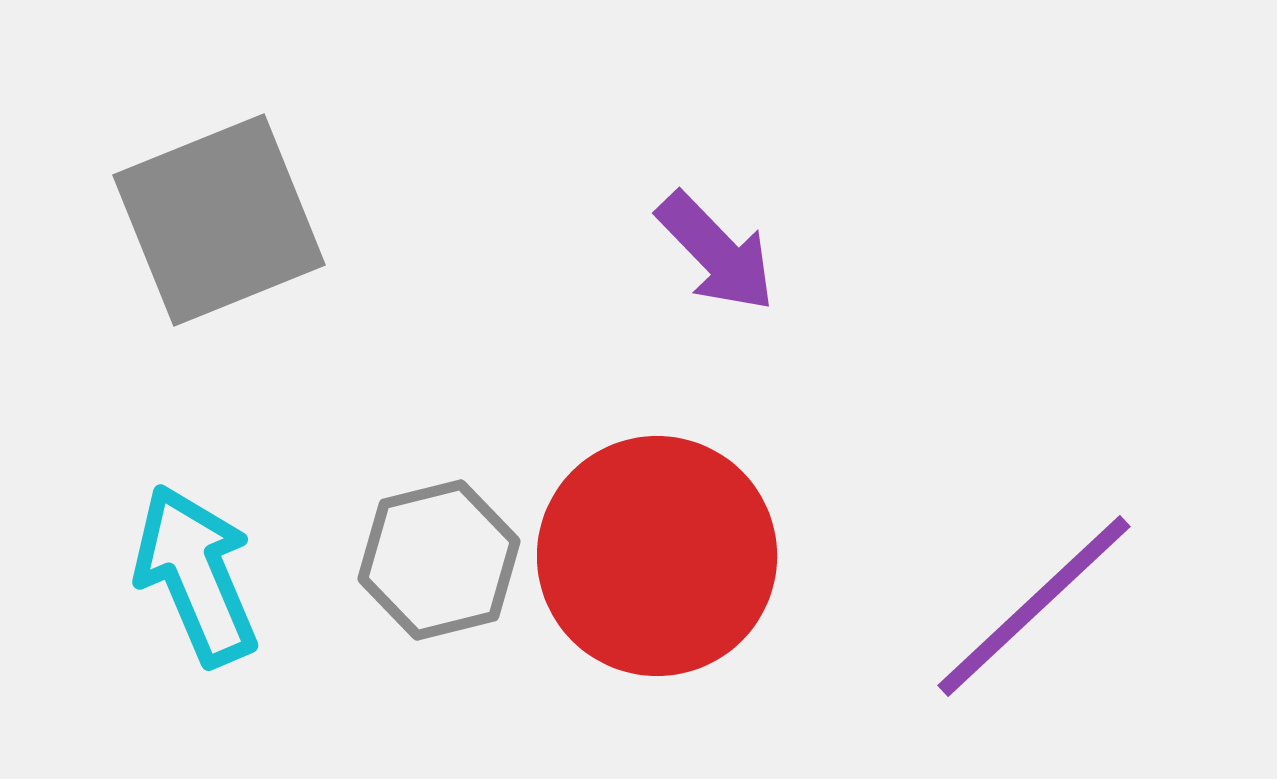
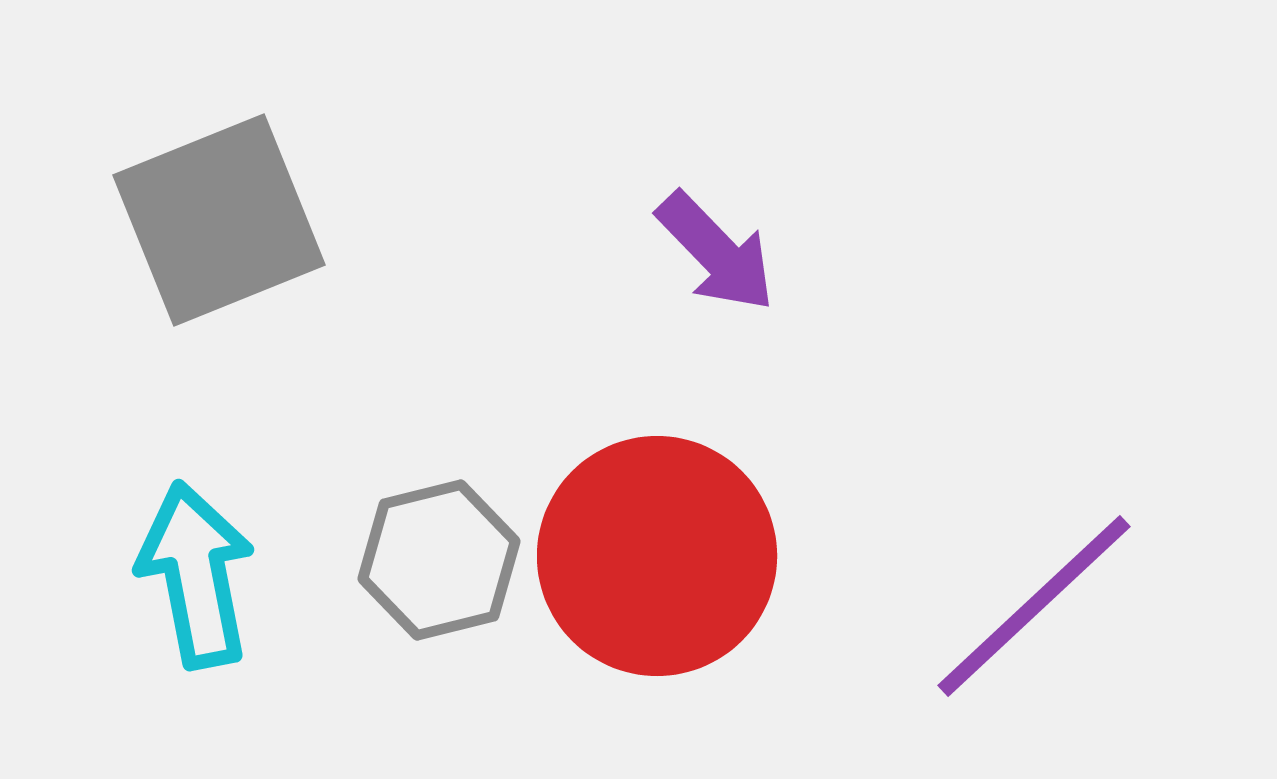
cyan arrow: rotated 12 degrees clockwise
